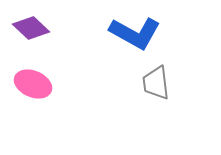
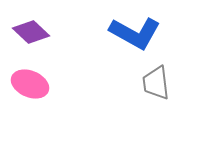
purple diamond: moved 4 px down
pink ellipse: moved 3 px left
